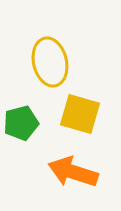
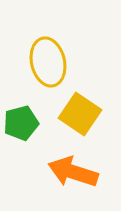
yellow ellipse: moved 2 px left
yellow square: rotated 18 degrees clockwise
